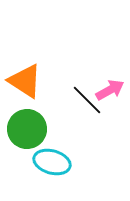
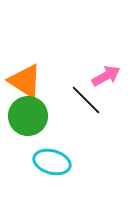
pink arrow: moved 4 px left, 14 px up
black line: moved 1 px left
green circle: moved 1 px right, 13 px up
